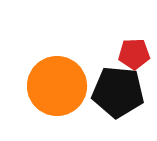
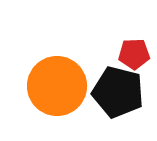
black pentagon: rotated 9 degrees clockwise
